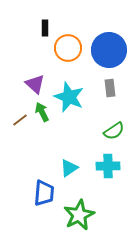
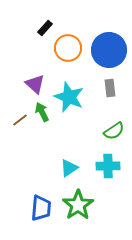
black rectangle: rotated 42 degrees clockwise
blue trapezoid: moved 3 px left, 15 px down
green star: moved 1 px left, 10 px up; rotated 8 degrees counterclockwise
